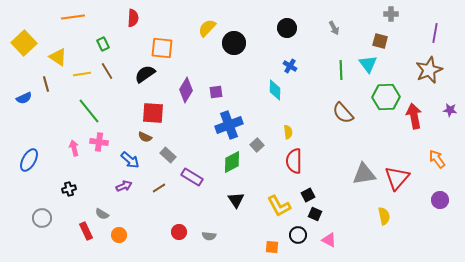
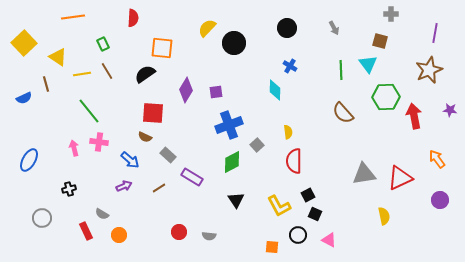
red triangle at (397, 178): moved 3 px right; rotated 24 degrees clockwise
